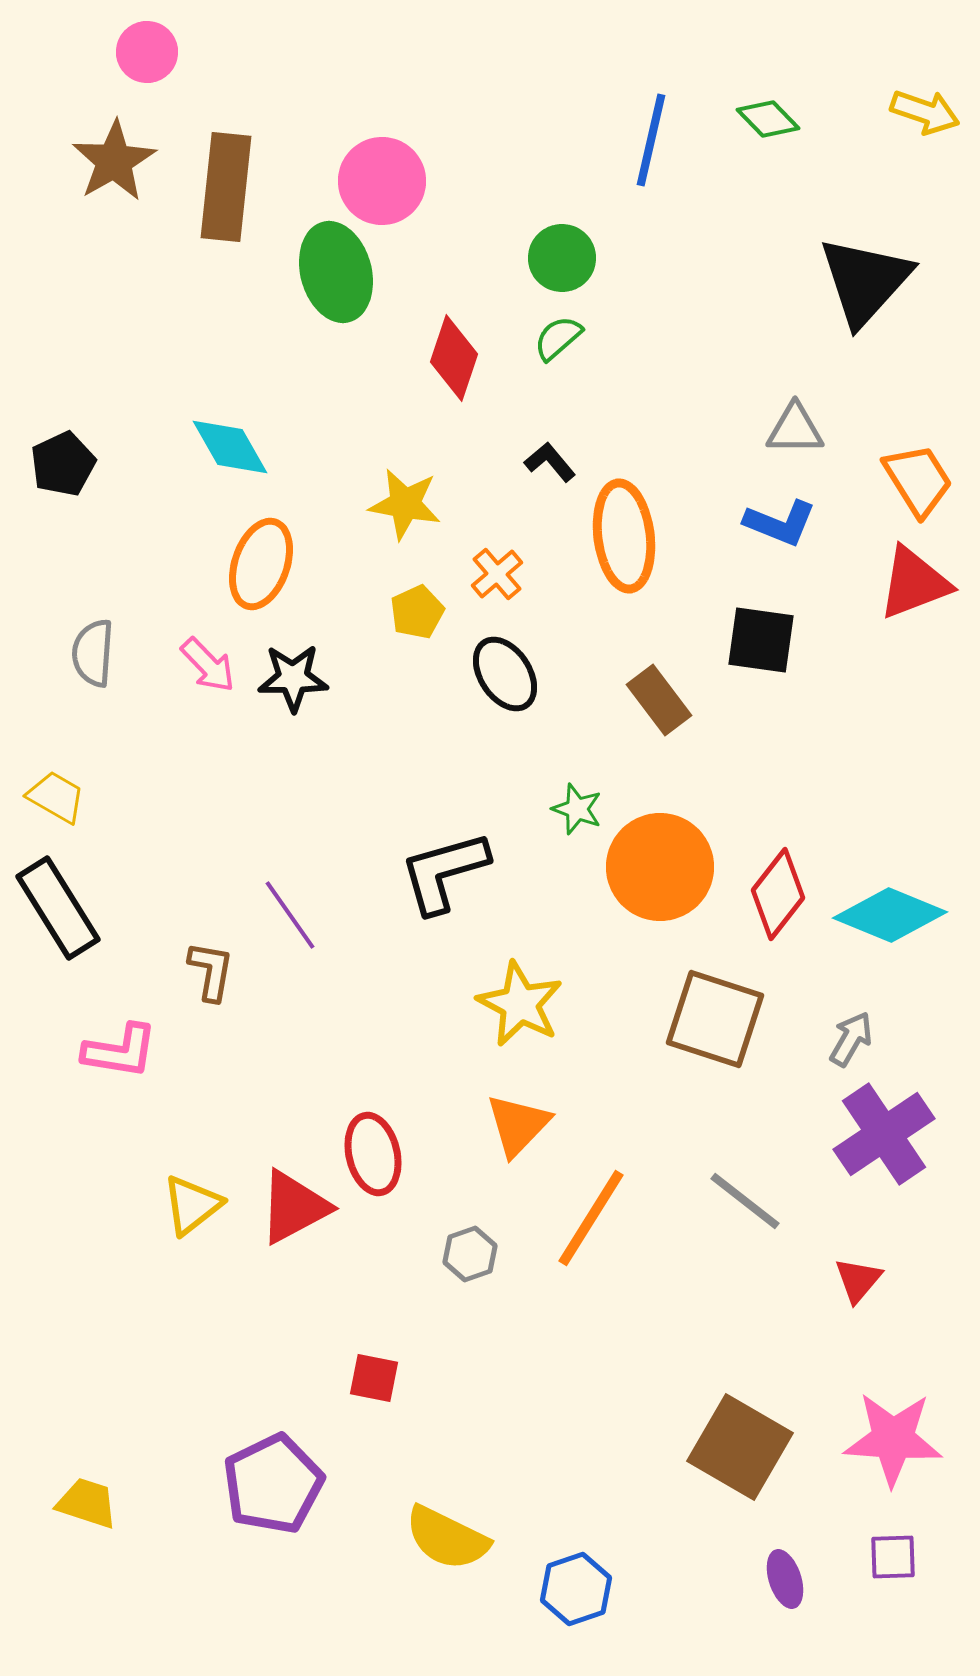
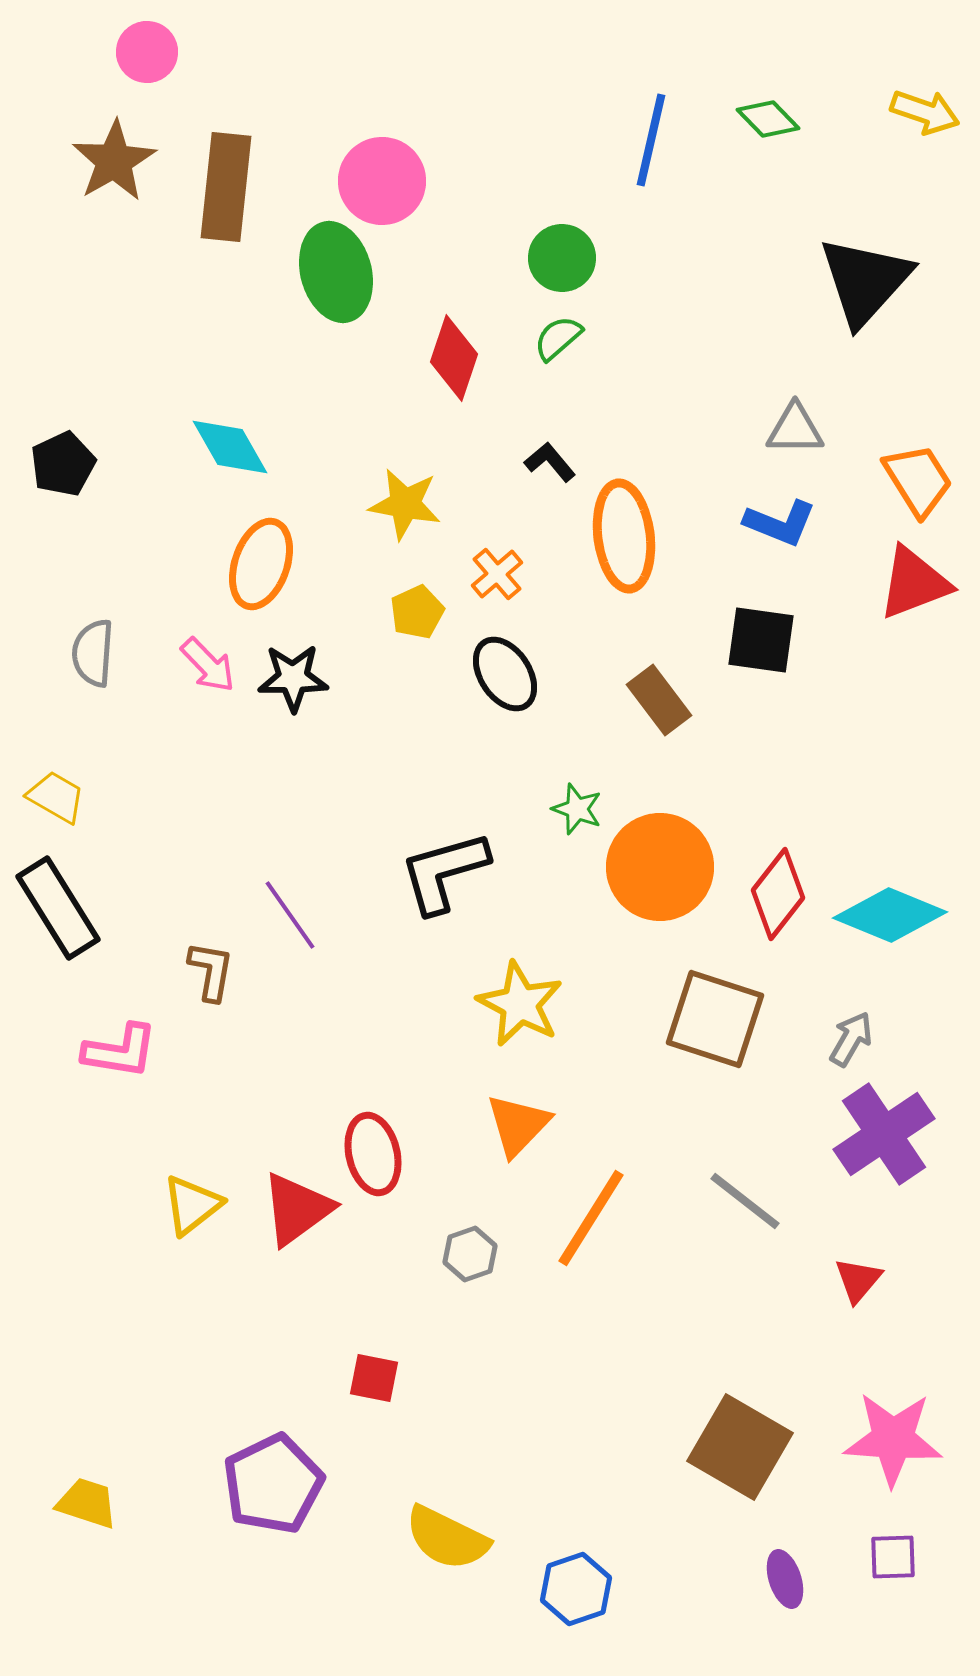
red triangle at (294, 1207): moved 3 px right, 2 px down; rotated 8 degrees counterclockwise
